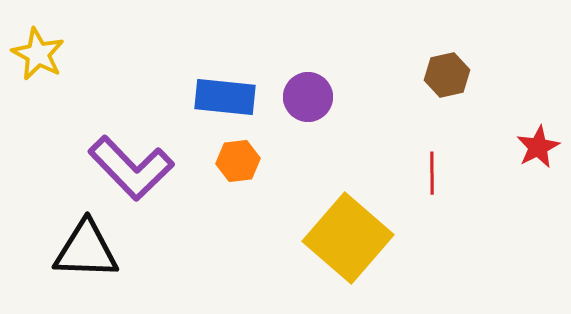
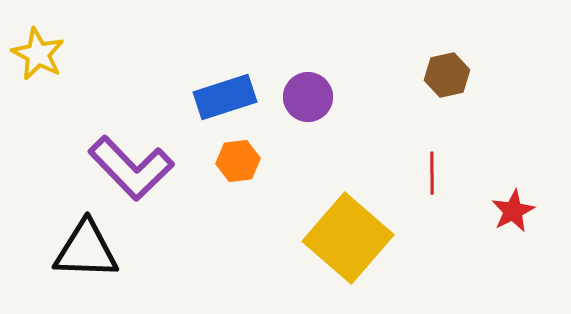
blue rectangle: rotated 24 degrees counterclockwise
red star: moved 25 px left, 64 px down
